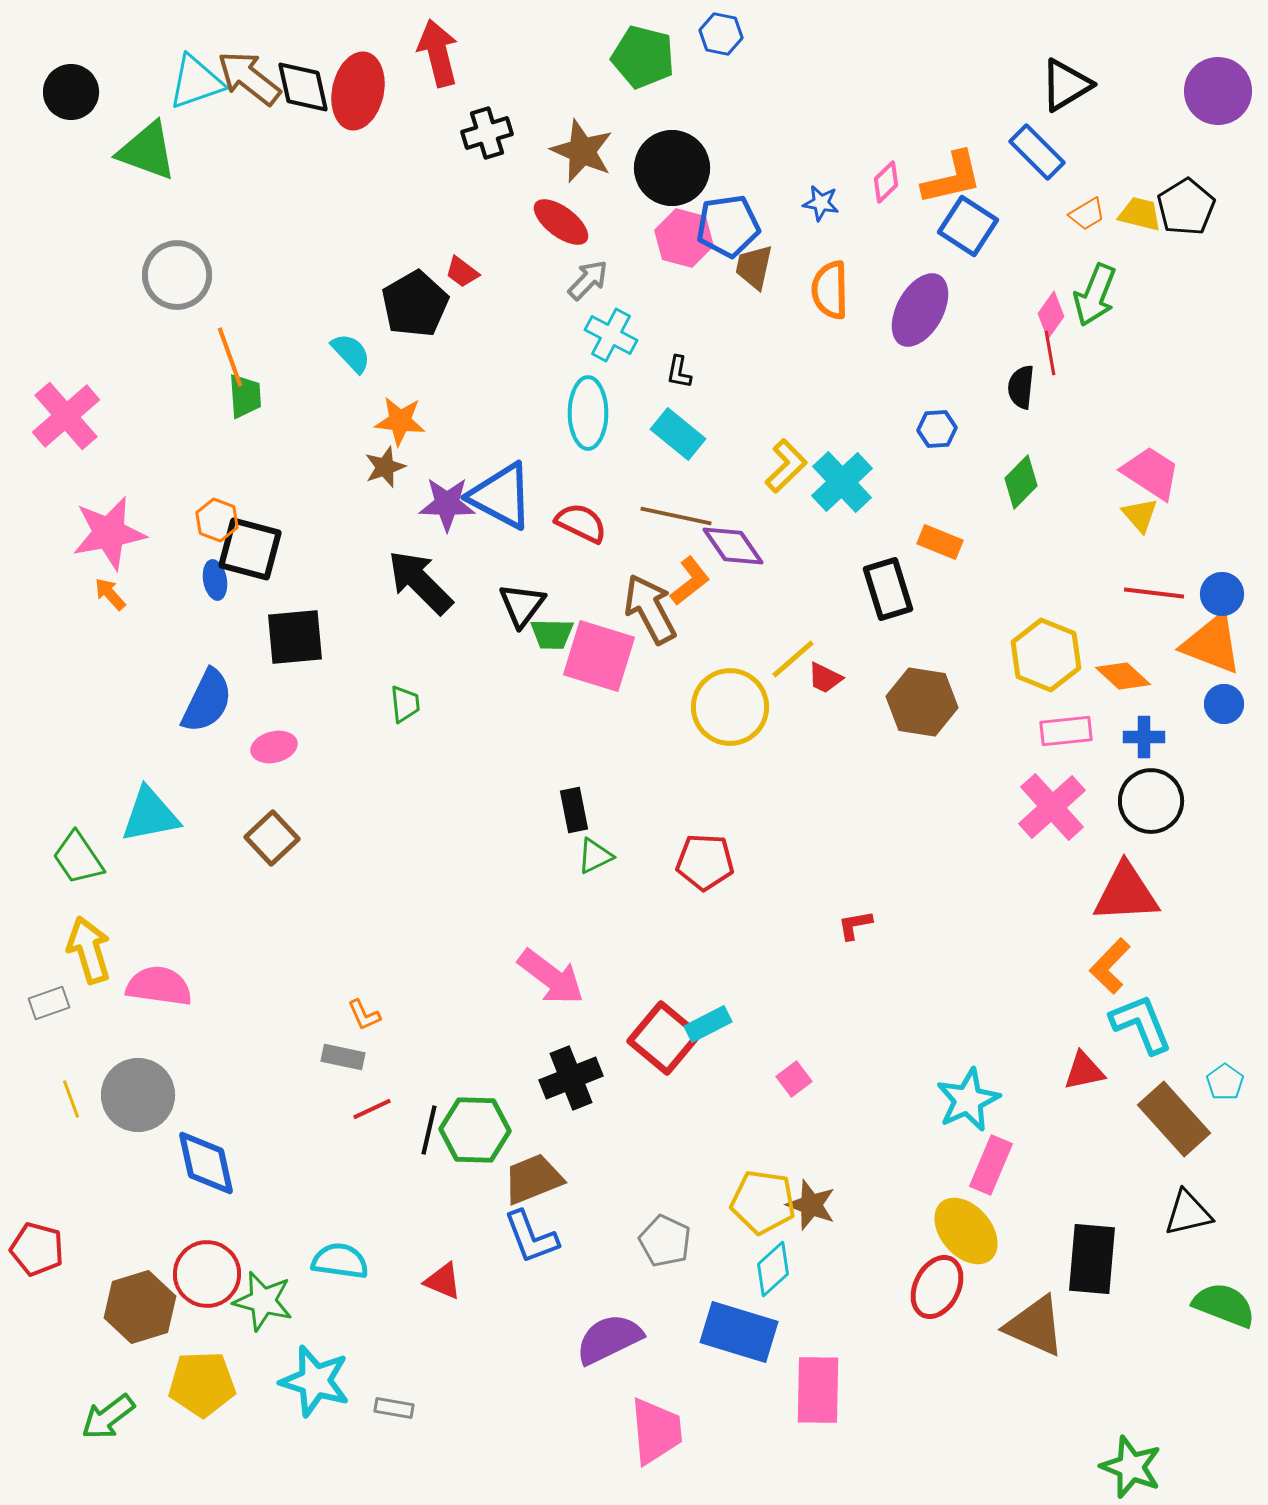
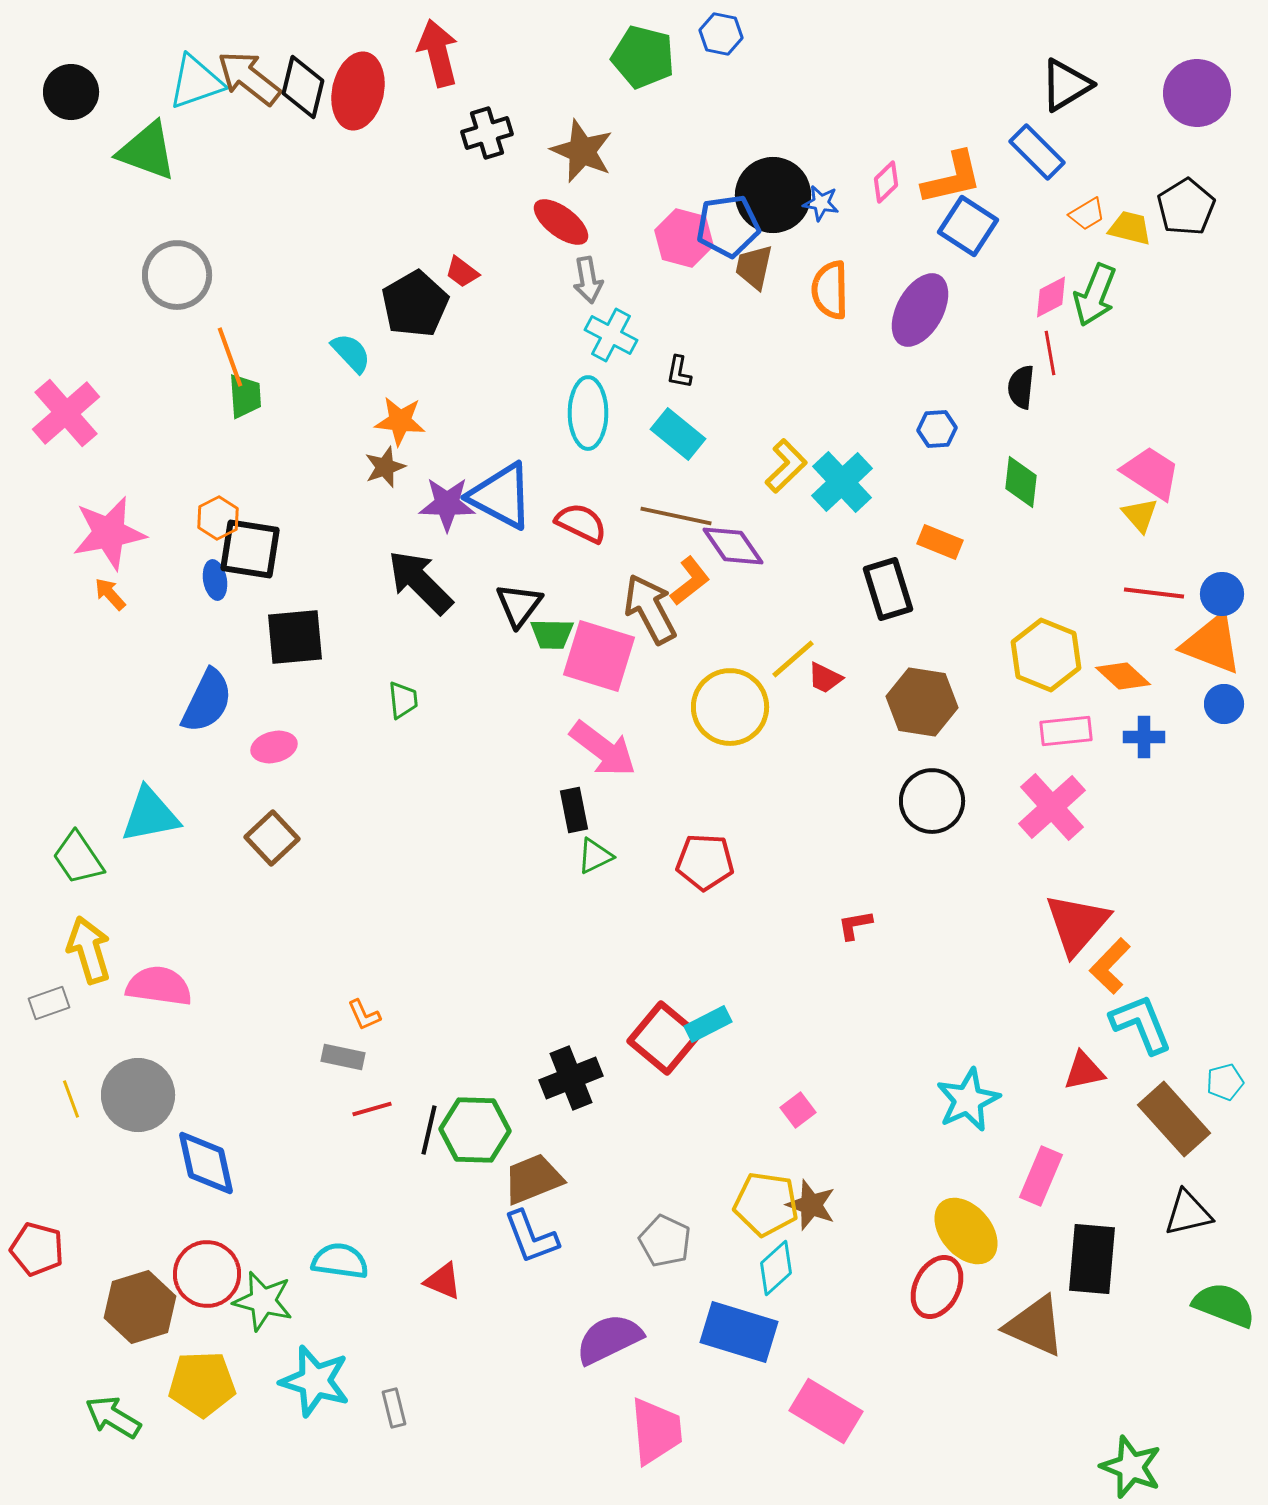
black diamond at (303, 87): rotated 26 degrees clockwise
purple circle at (1218, 91): moved 21 px left, 2 px down
black circle at (672, 168): moved 101 px right, 27 px down
yellow trapezoid at (1140, 214): moved 10 px left, 14 px down
gray arrow at (588, 280): rotated 126 degrees clockwise
pink diamond at (1051, 315): moved 18 px up; rotated 27 degrees clockwise
pink cross at (66, 416): moved 3 px up
green diamond at (1021, 482): rotated 38 degrees counterclockwise
orange hexagon at (217, 520): moved 1 px right, 2 px up; rotated 12 degrees clockwise
black square at (250, 549): rotated 6 degrees counterclockwise
black triangle at (522, 605): moved 3 px left
green trapezoid at (405, 704): moved 2 px left, 4 px up
black circle at (1151, 801): moved 219 px left
red triangle at (1126, 893): moved 49 px left, 31 px down; rotated 46 degrees counterclockwise
pink arrow at (551, 977): moved 52 px right, 228 px up
pink square at (794, 1079): moved 4 px right, 31 px down
cyan pentagon at (1225, 1082): rotated 21 degrees clockwise
red line at (372, 1109): rotated 9 degrees clockwise
pink rectangle at (991, 1165): moved 50 px right, 11 px down
yellow pentagon at (763, 1202): moved 3 px right, 2 px down
cyan diamond at (773, 1269): moved 3 px right, 1 px up
pink rectangle at (818, 1390): moved 8 px right, 21 px down; rotated 60 degrees counterclockwise
gray rectangle at (394, 1408): rotated 66 degrees clockwise
green arrow at (108, 1417): moved 5 px right; rotated 68 degrees clockwise
